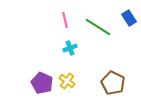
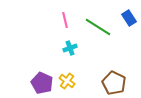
brown pentagon: moved 1 px right
